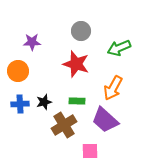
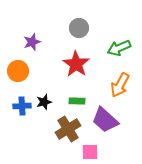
gray circle: moved 2 px left, 3 px up
purple star: rotated 18 degrees counterclockwise
red star: rotated 16 degrees clockwise
orange arrow: moved 7 px right, 3 px up
blue cross: moved 2 px right, 2 px down
brown cross: moved 4 px right, 4 px down
pink square: moved 1 px down
